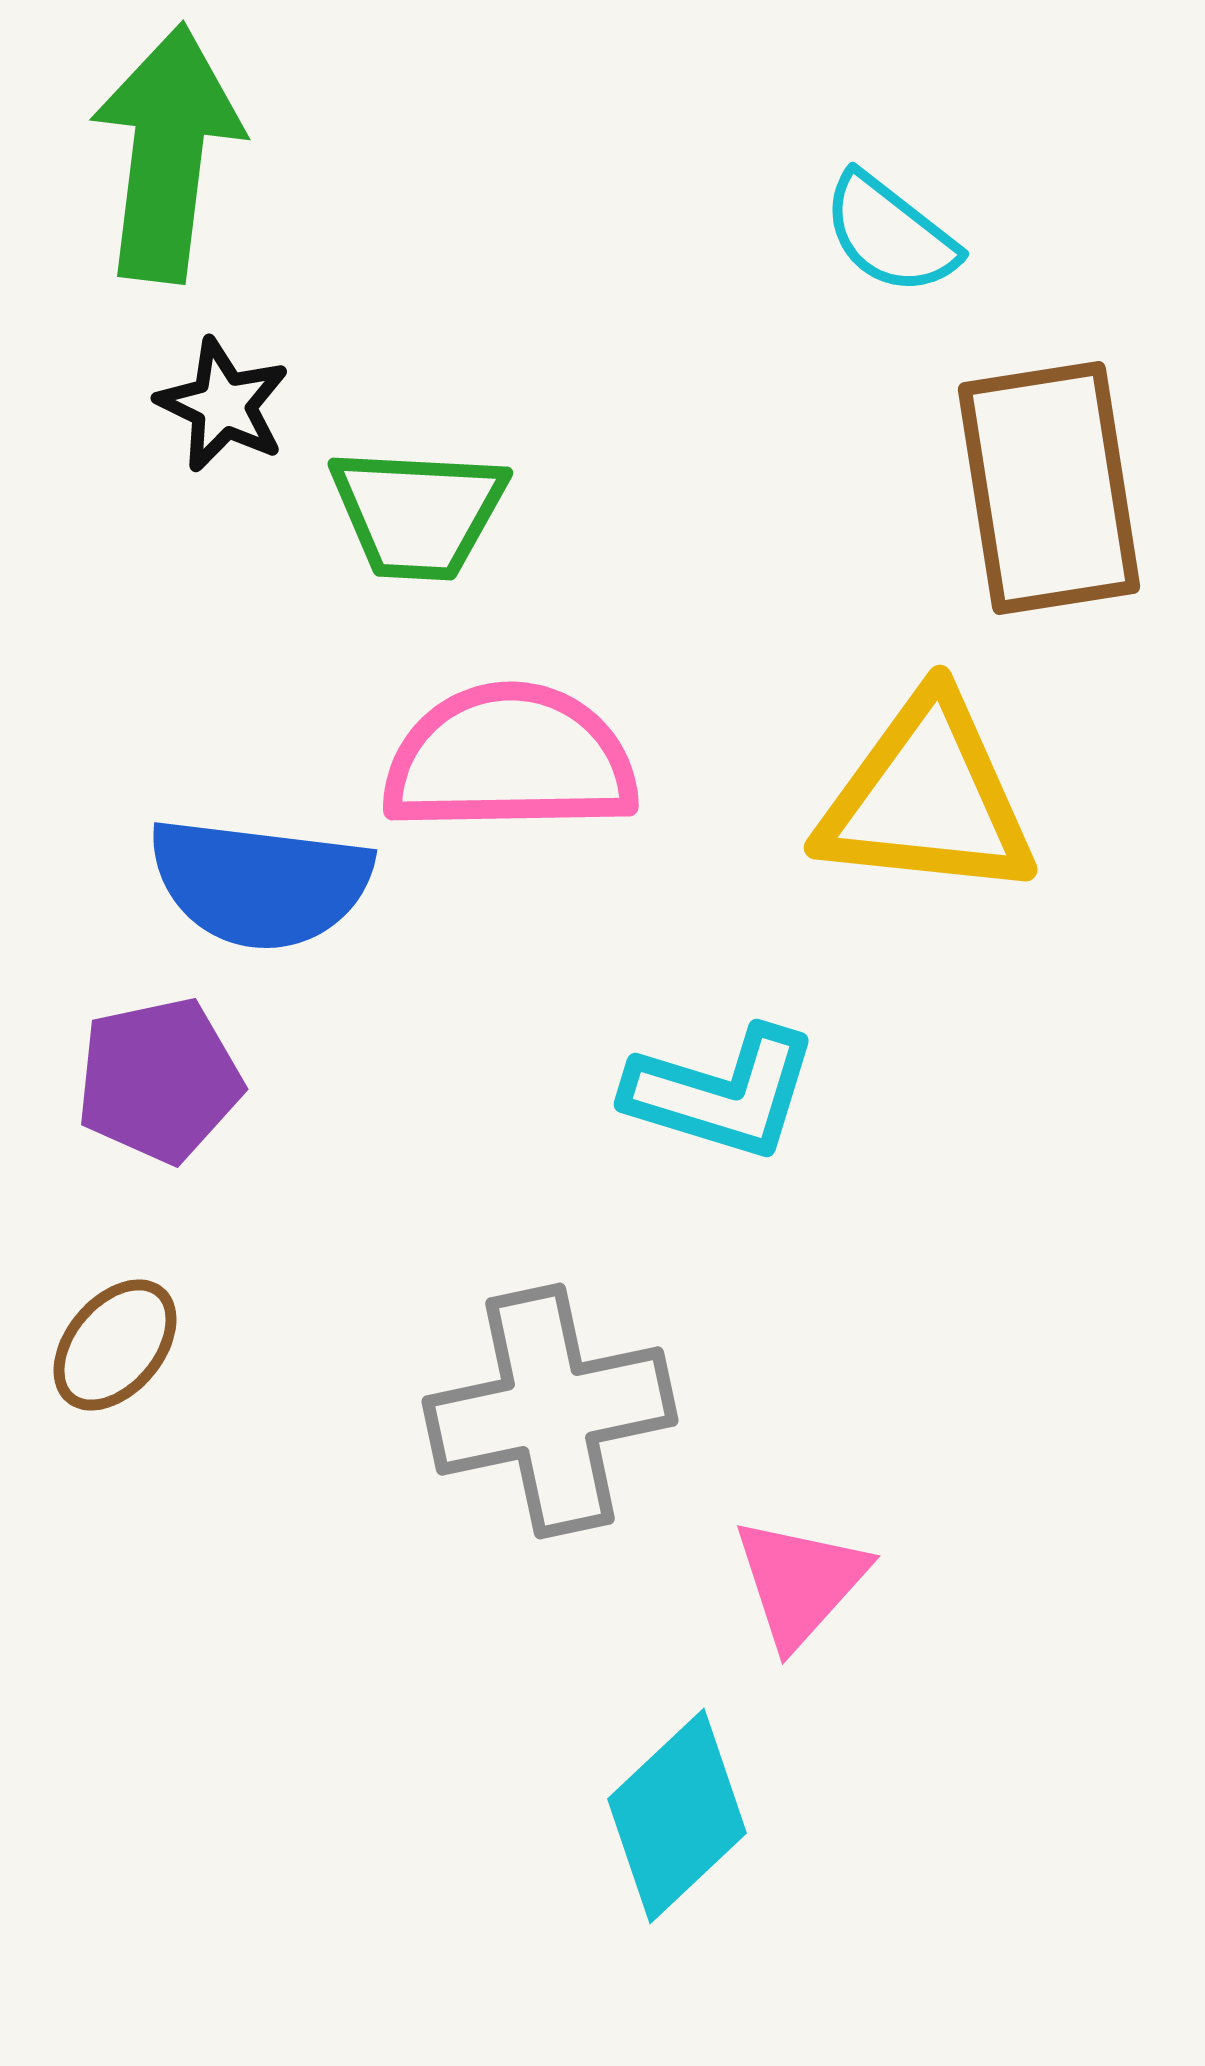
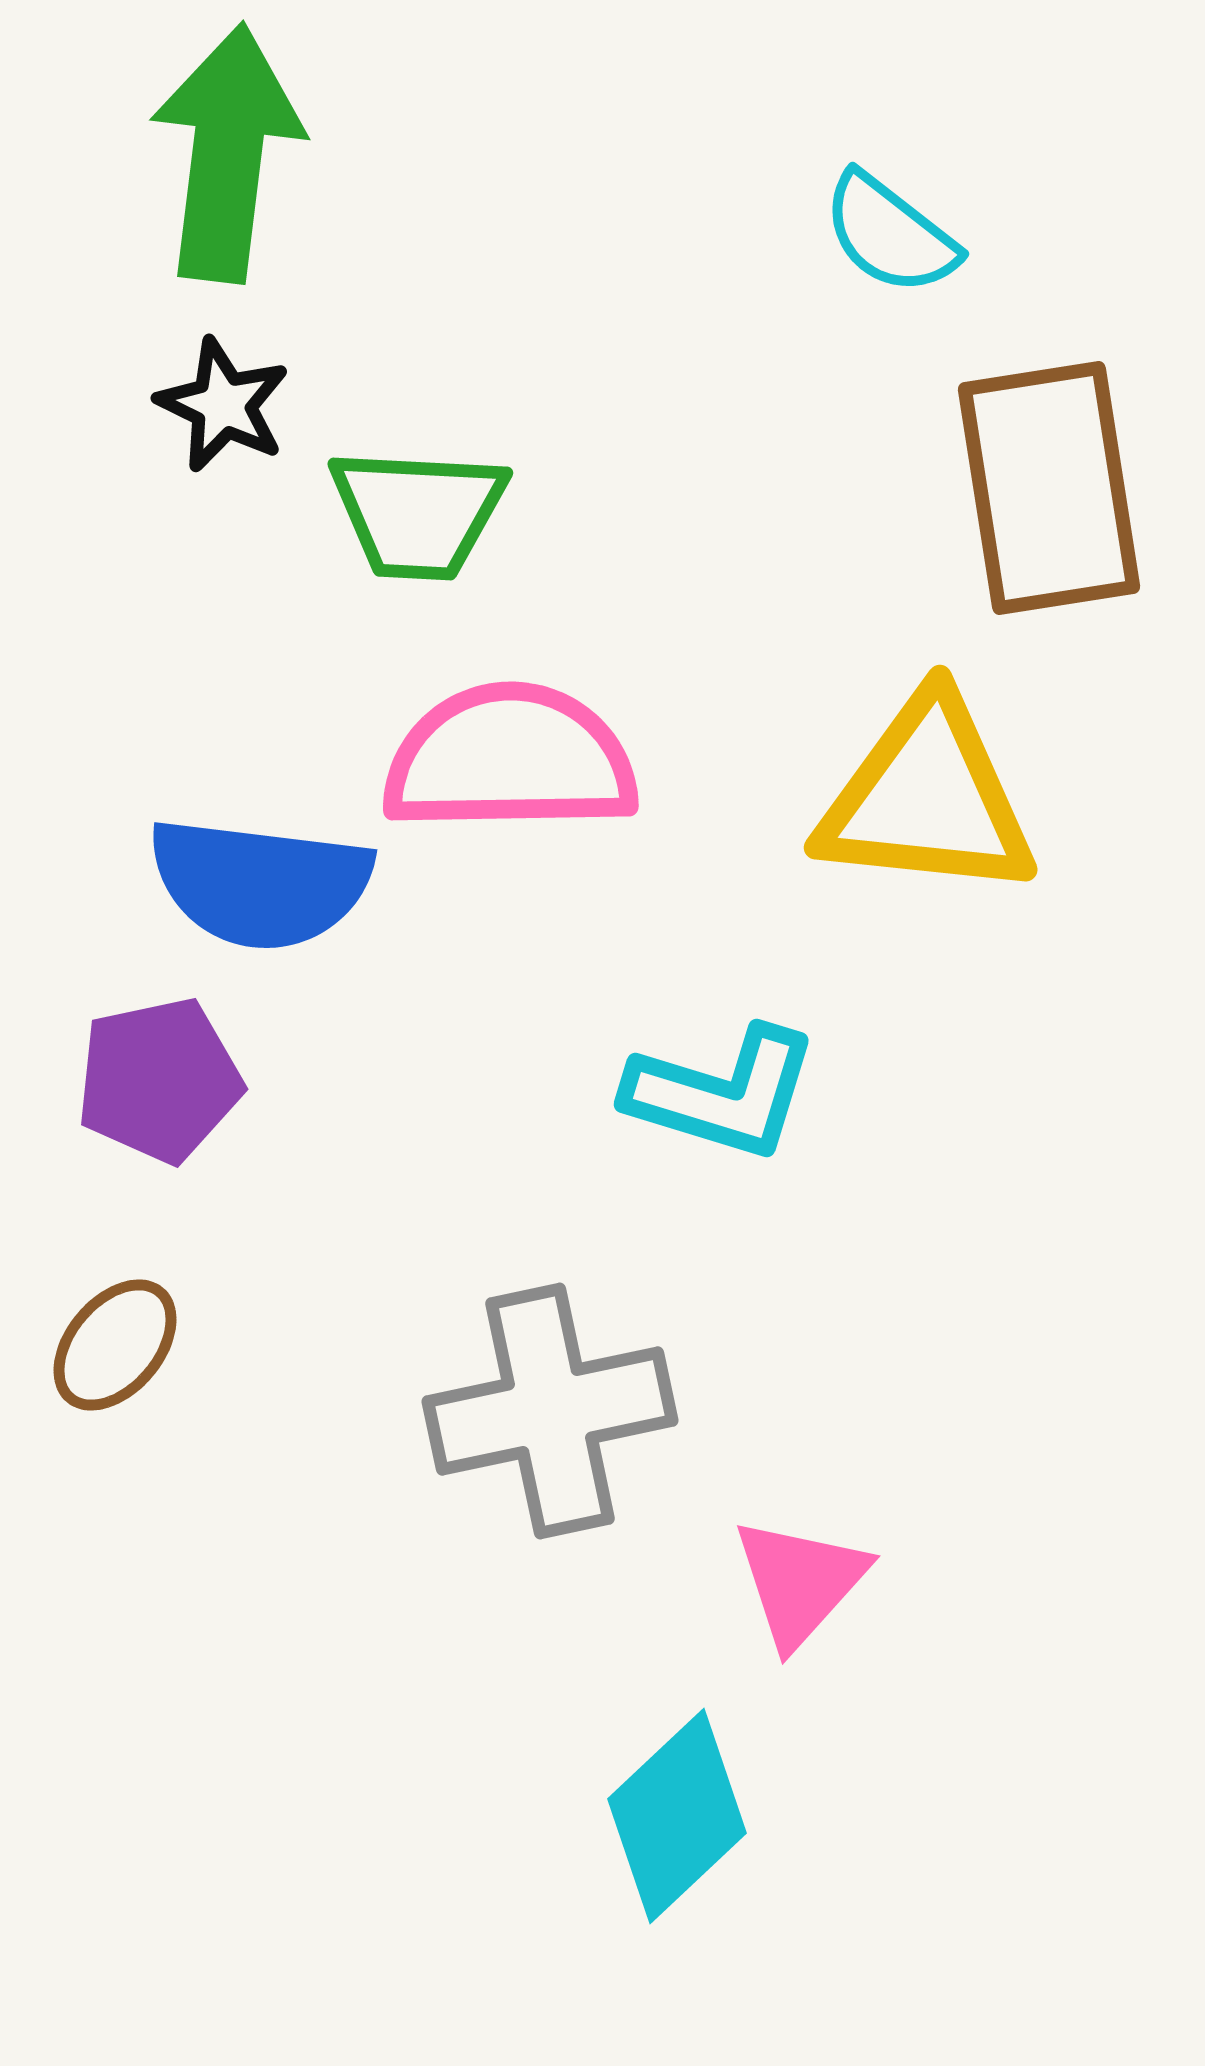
green arrow: moved 60 px right
